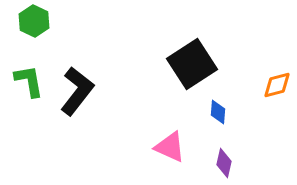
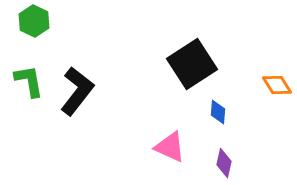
orange diamond: rotated 72 degrees clockwise
